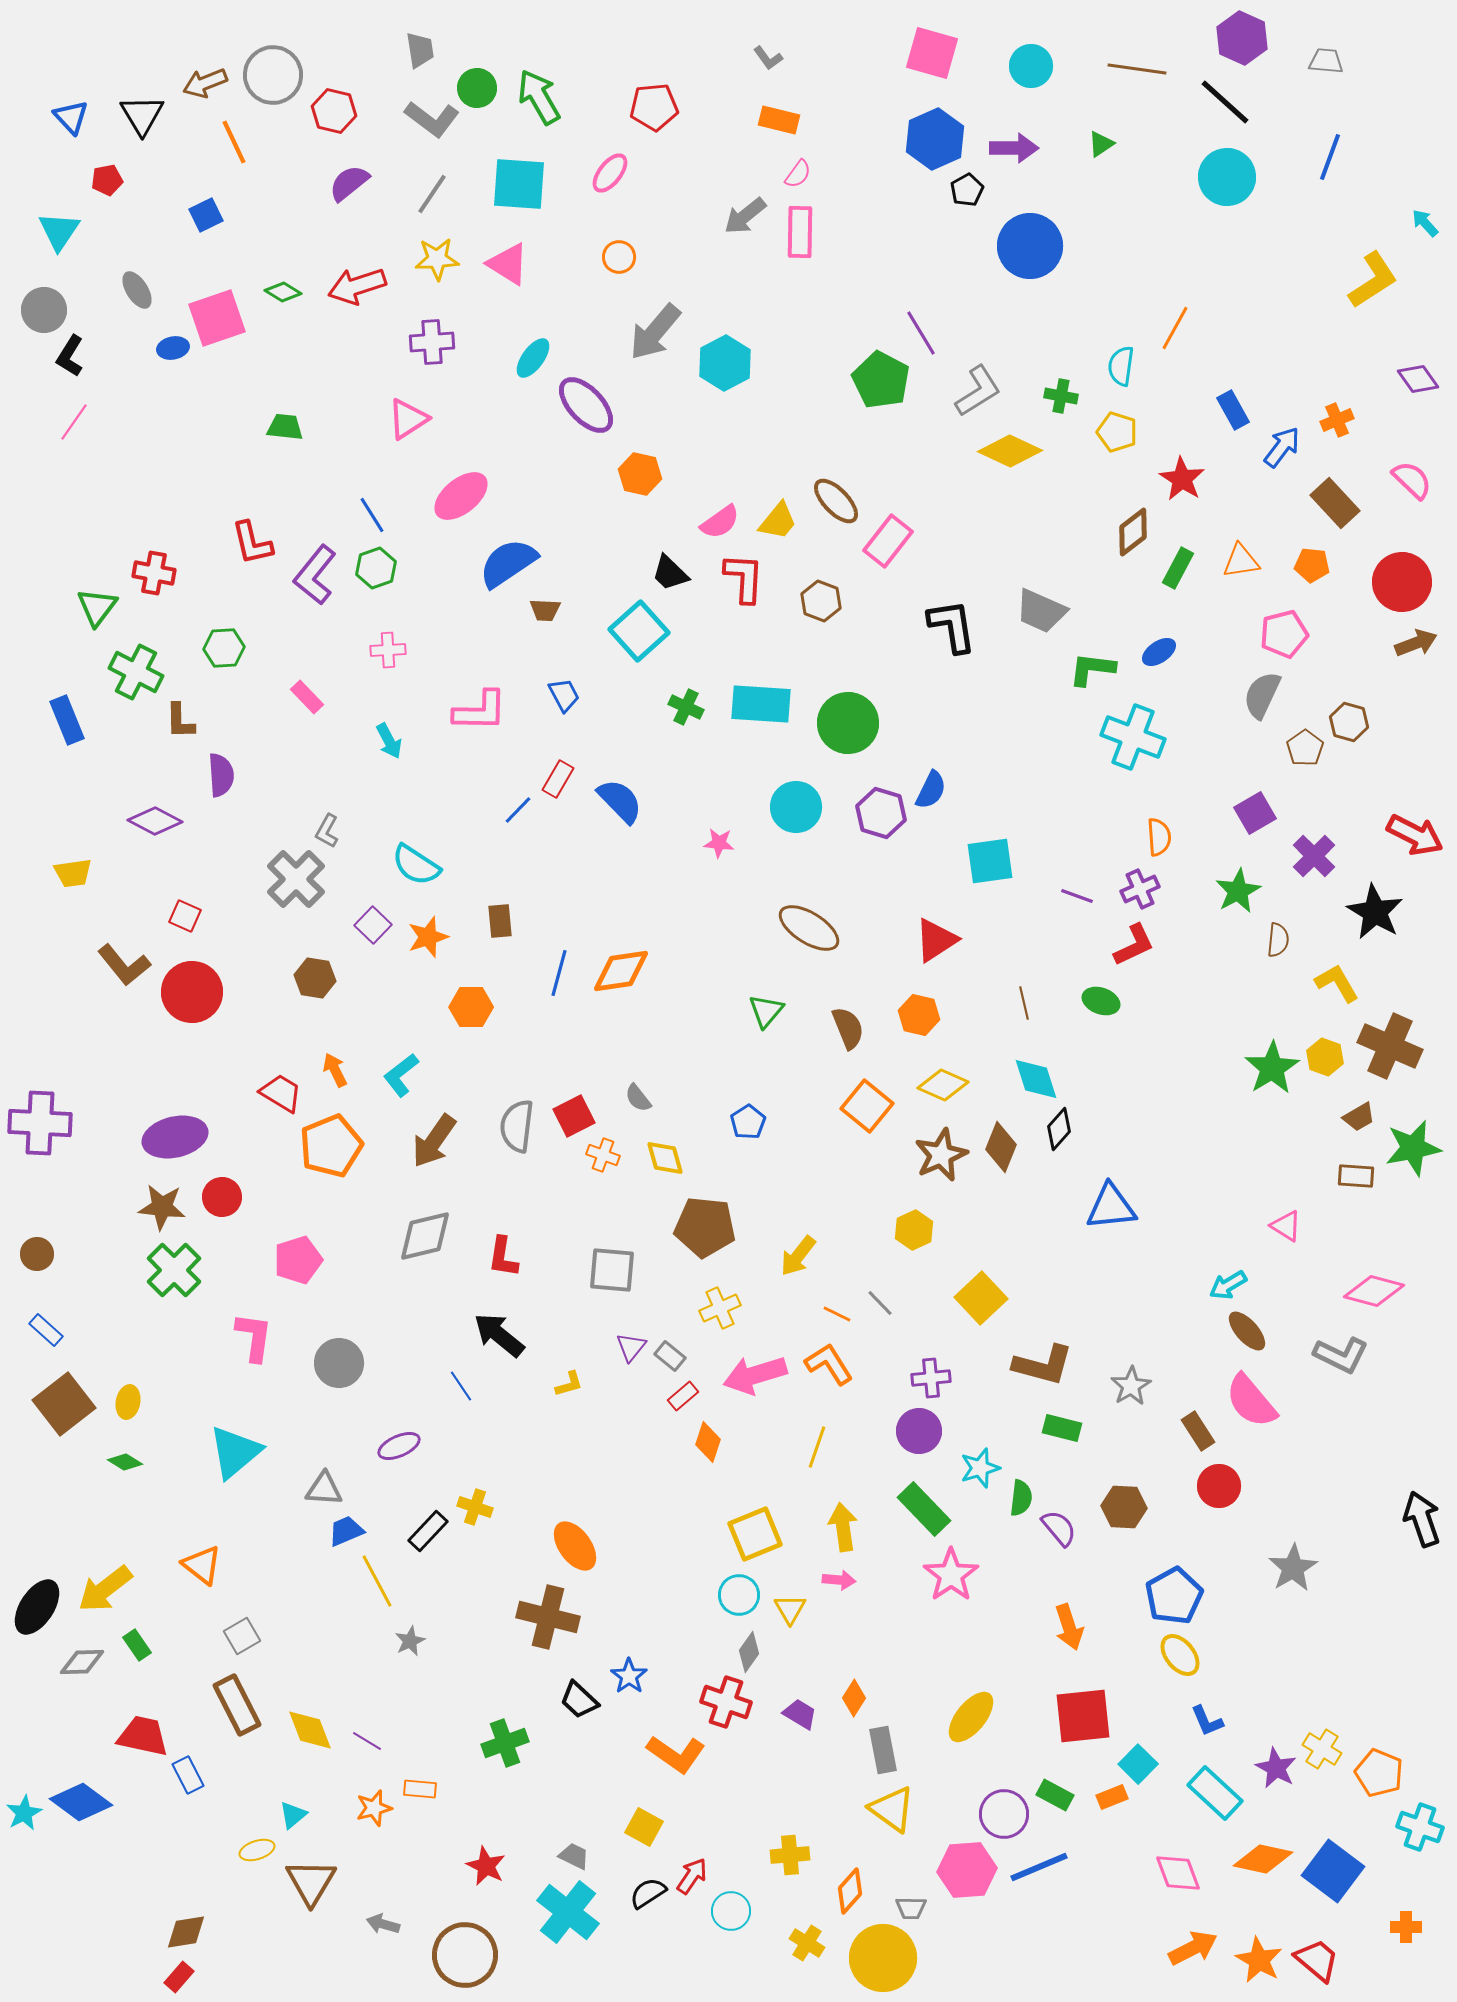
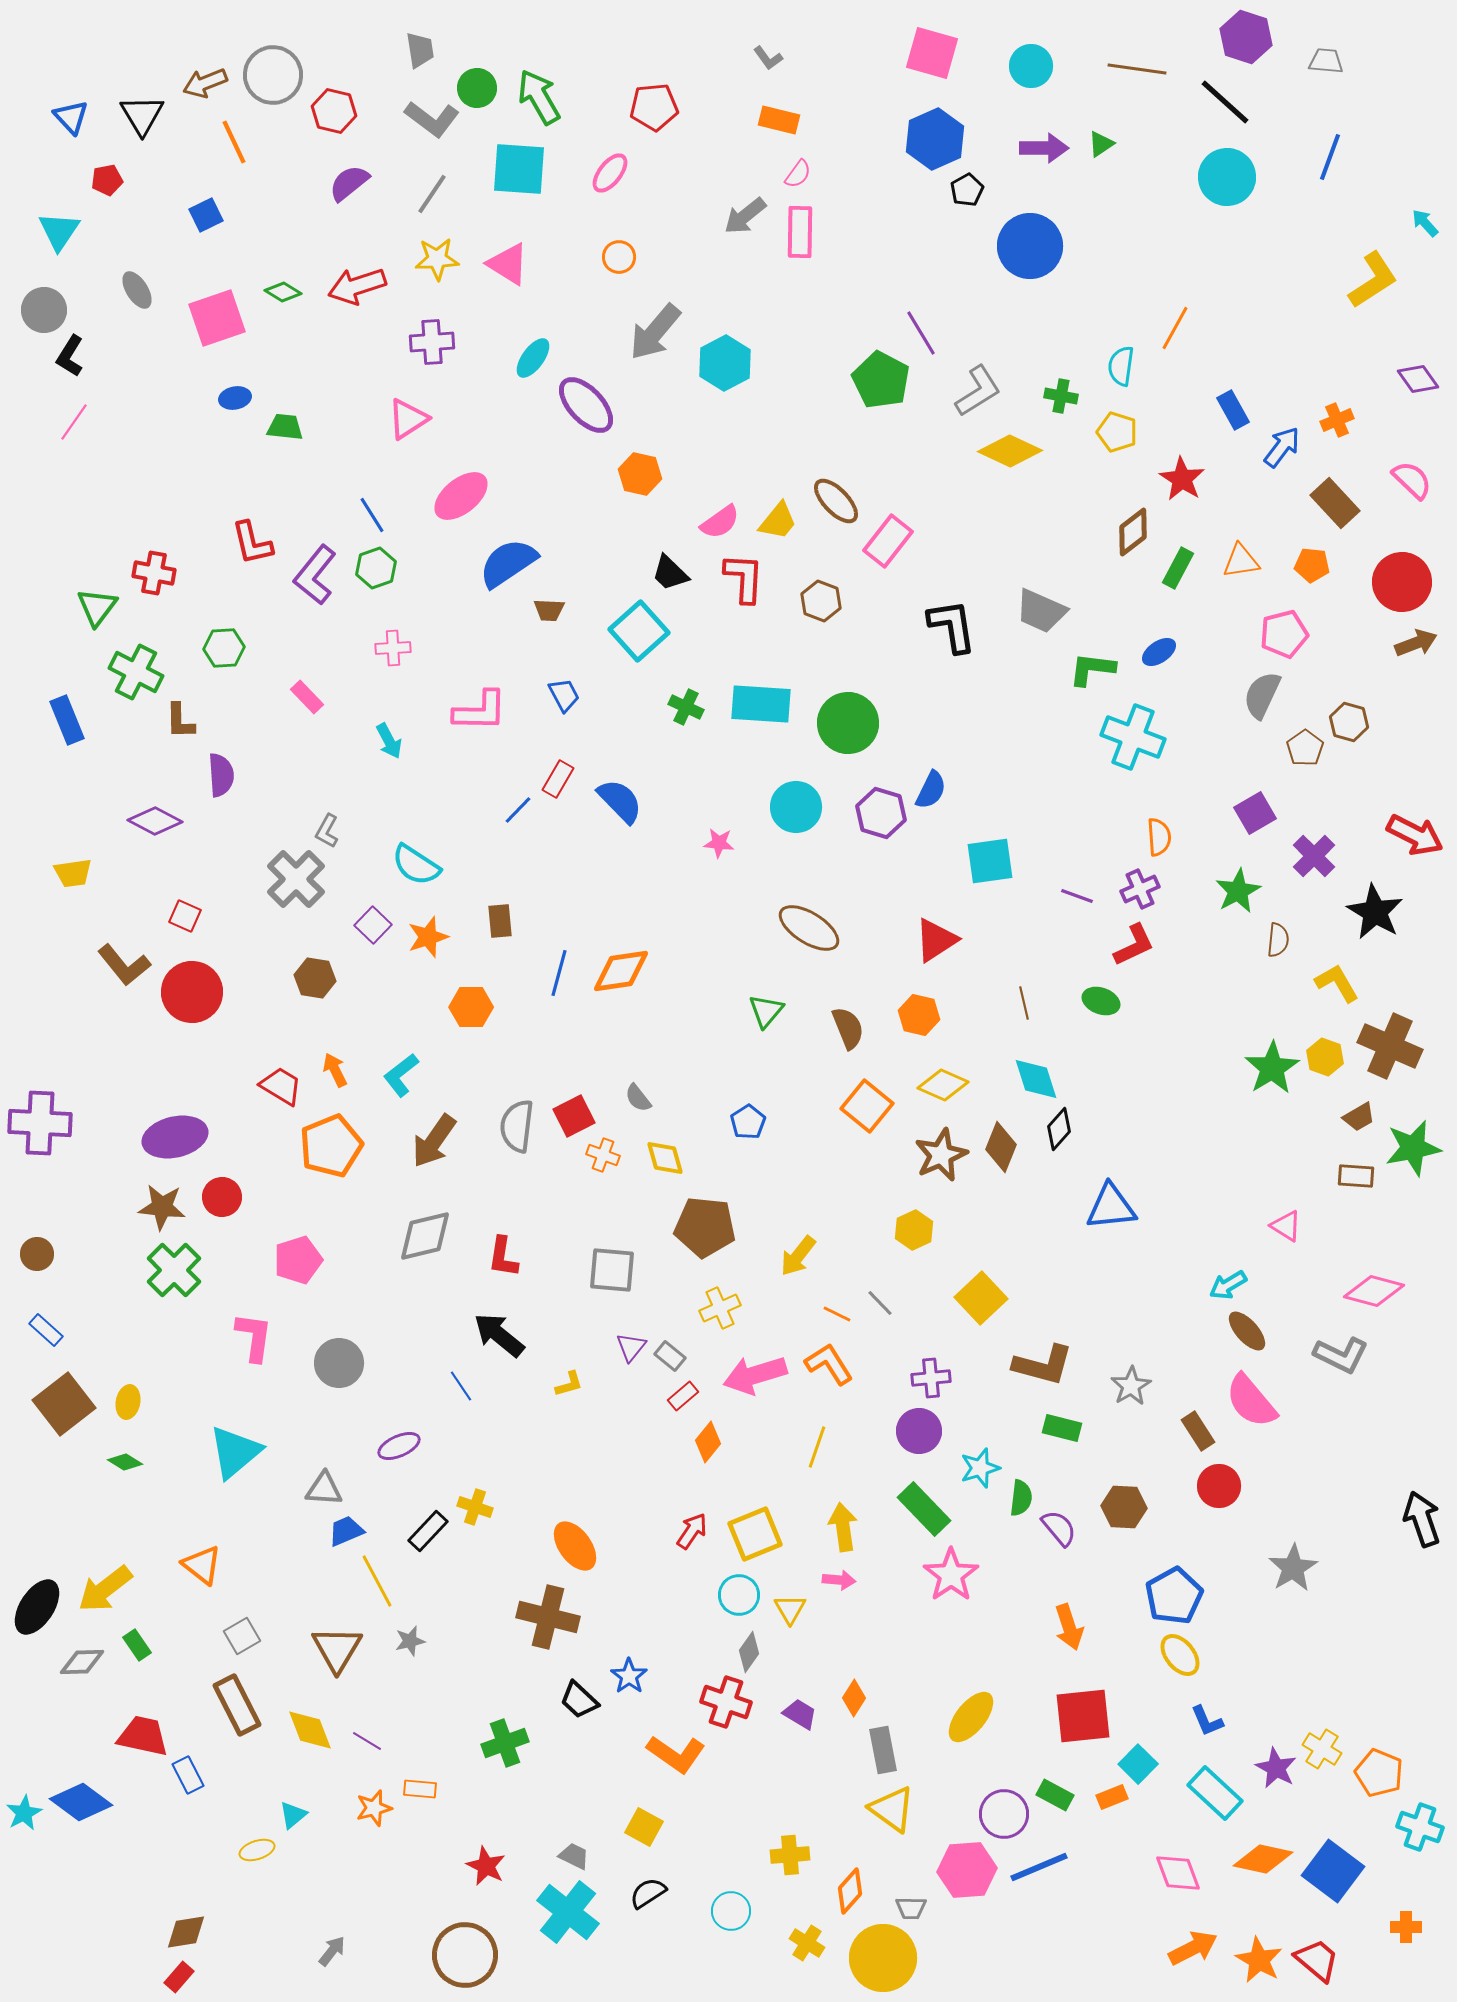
purple hexagon at (1242, 38): moved 4 px right, 1 px up; rotated 6 degrees counterclockwise
purple arrow at (1014, 148): moved 30 px right
cyan square at (519, 184): moved 15 px up
blue ellipse at (173, 348): moved 62 px right, 50 px down
brown trapezoid at (545, 610): moved 4 px right
pink cross at (388, 650): moved 5 px right, 2 px up
red trapezoid at (281, 1093): moved 7 px up
orange diamond at (708, 1442): rotated 21 degrees clockwise
gray star at (410, 1641): rotated 12 degrees clockwise
red arrow at (692, 1876): moved 345 px up
brown triangle at (311, 1882): moved 26 px right, 233 px up
gray arrow at (383, 1924): moved 51 px left, 27 px down; rotated 112 degrees clockwise
